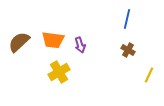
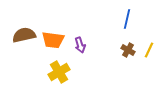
brown semicircle: moved 5 px right, 7 px up; rotated 30 degrees clockwise
yellow line: moved 25 px up
